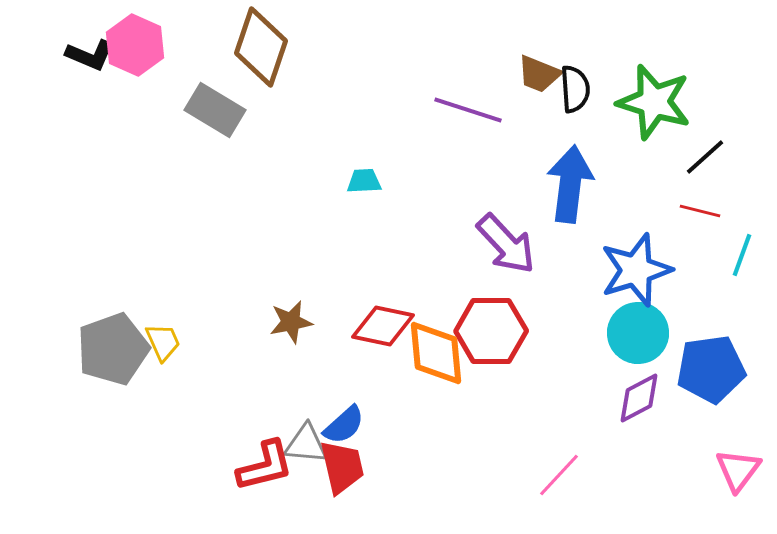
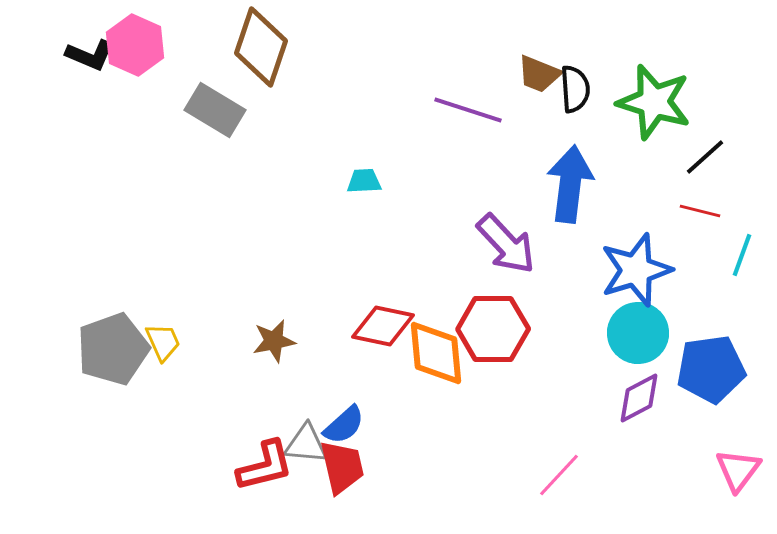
brown star: moved 17 px left, 19 px down
red hexagon: moved 2 px right, 2 px up
